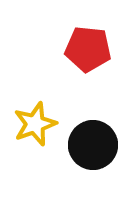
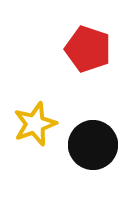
red pentagon: rotated 12 degrees clockwise
